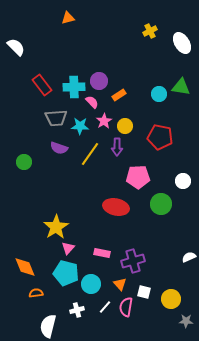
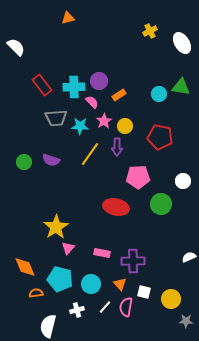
purple semicircle at (59, 148): moved 8 px left, 12 px down
purple cross at (133, 261): rotated 15 degrees clockwise
cyan pentagon at (66, 273): moved 6 px left, 6 px down
